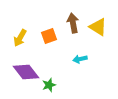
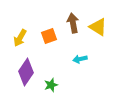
purple diamond: rotated 72 degrees clockwise
green star: moved 2 px right
